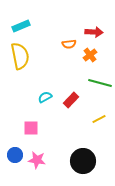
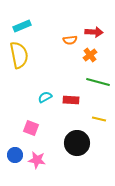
cyan rectangle: moved 1 px right
orange semicircle: moved 1 px right, 4 px up
yellow semicircle: moved 1 px left, 1 px up
green line: moved 2 px left, 1 px up
red rectangle: rotated 49 degrees clockwise
yellow line: rotated 40 degrees clockwise
pink square: rotated 21 degrees clockwise
black circle: moved 6 px left, 18 px up
